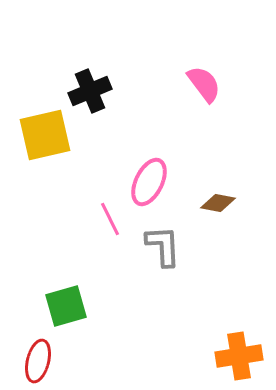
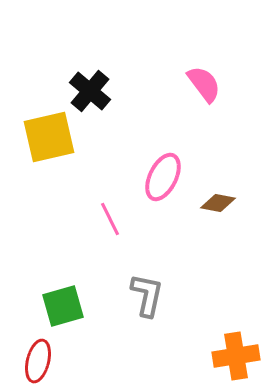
black cross: rotated 27 degrees counterclockwise
yellow square: moved 4 px right, 2 px down
pink ellipse: moved 14 px right, 5 px up
gray L-shape: moved 16 px left, 49 px down; rotated 15 degrees clockwise
green square: moved 3 px left
orange cross: moved 3 px left
